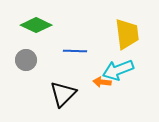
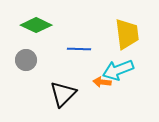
blue line: moved 4 px right, 2 px up
